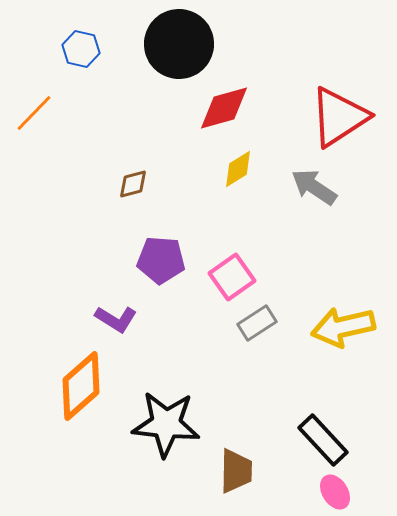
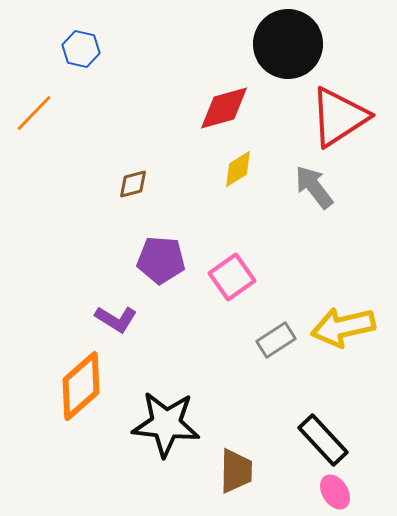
black circle: moved 109 px right
gray arrow: rotated 18 degrees clockwise
gray rectangle: moved 19 px right, 17 px down
